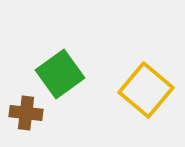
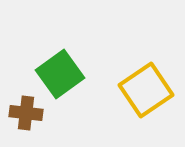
yellow square: rotated 16 degrees clockwise
